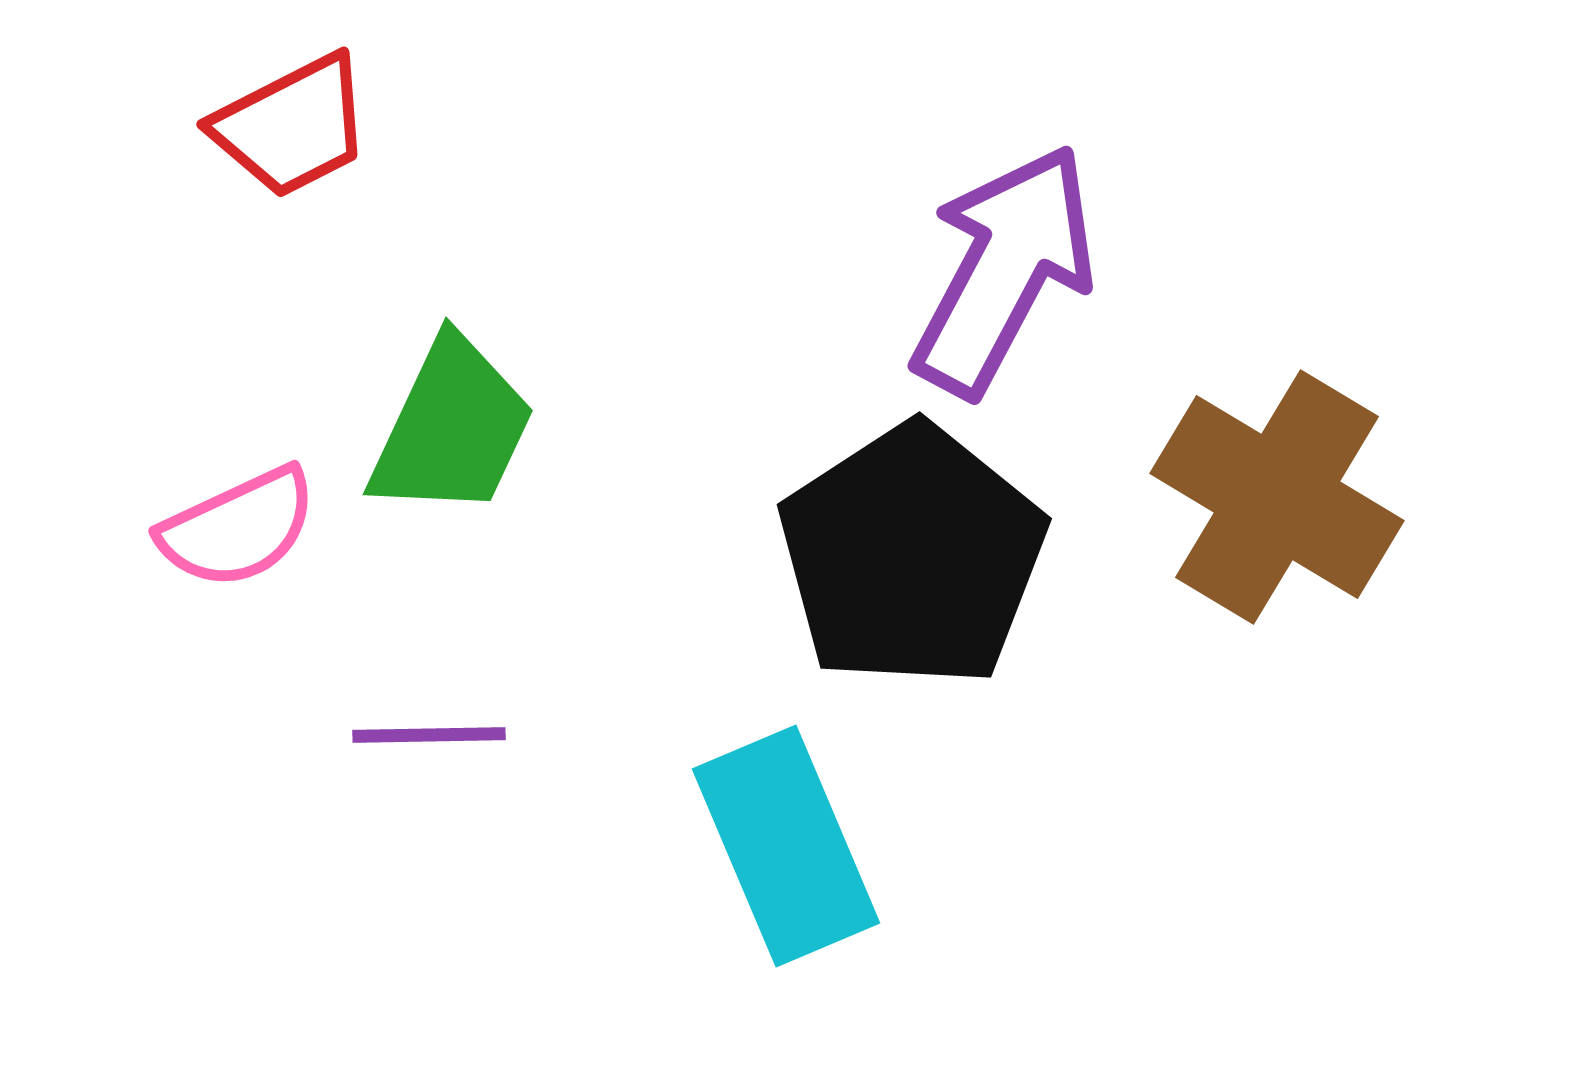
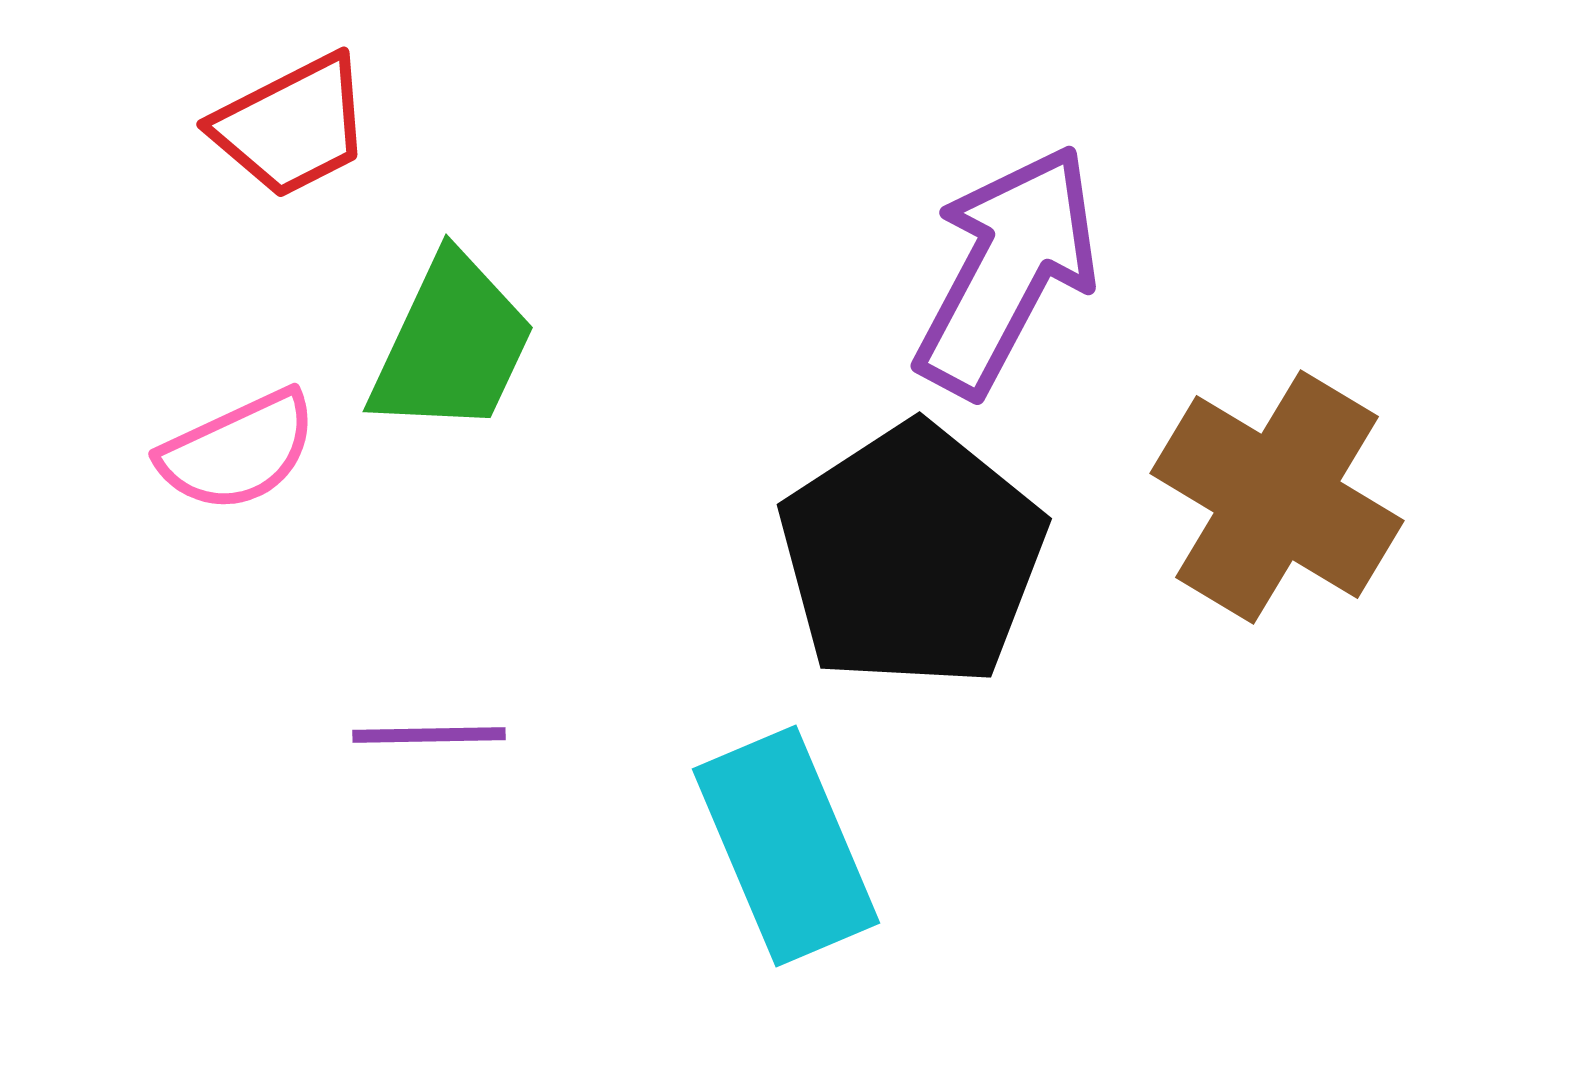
purple arrow: moved 3 px right
green trapezoid: moved 83 px up
pink semicircle: moved 77 px up
